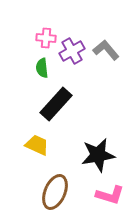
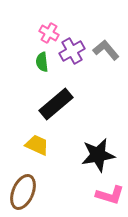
pink cross: moved 3 px right, 5 px up; rotated 24 degrees clockwise
green semicircle: moved 6 px up
black rectangle: rotated 8 degrees clockwise
brown ellipse: moved 32 px left
